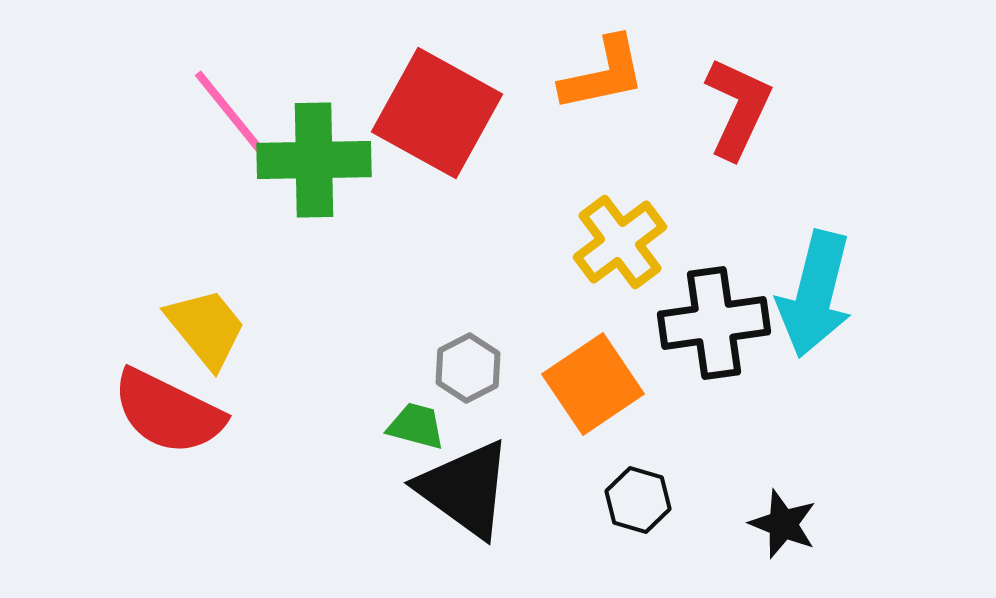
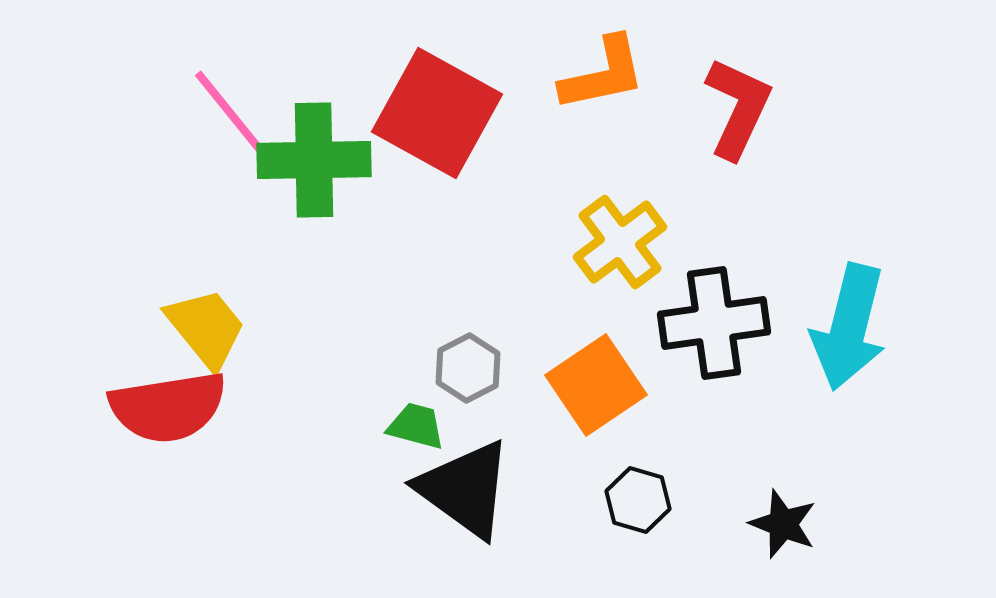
cyan arrow: moved 34 px right, 33 px down
orange square: moved 3 px right, 1 px down
red semicircle: moved 5 px up; rotated 35 degrees counterclockwise
